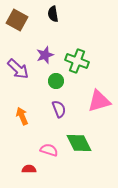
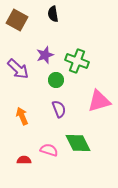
green circle: moved 1 px up
green diamond: moved 1 px left
red semicircle: moved 5 px left, 9 px up
